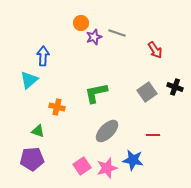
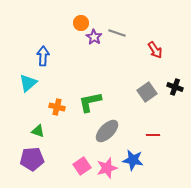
purple star: rotated 21 degrees counterclockwise
cyan triangle: moved 1 px left, 3 px down
green L-shape: moved 6 px left, 9 px down
